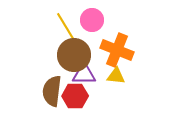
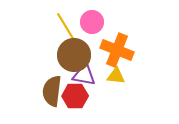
pink circle: moved 2 px down
purple triangle: moved 1 px down; rotated 10 degrees clockwise
